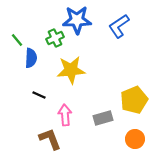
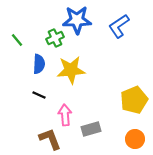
blue semicircle: moved 8 px right, 6 px down
gray rectangle: moved 12 px left, 11 px down
